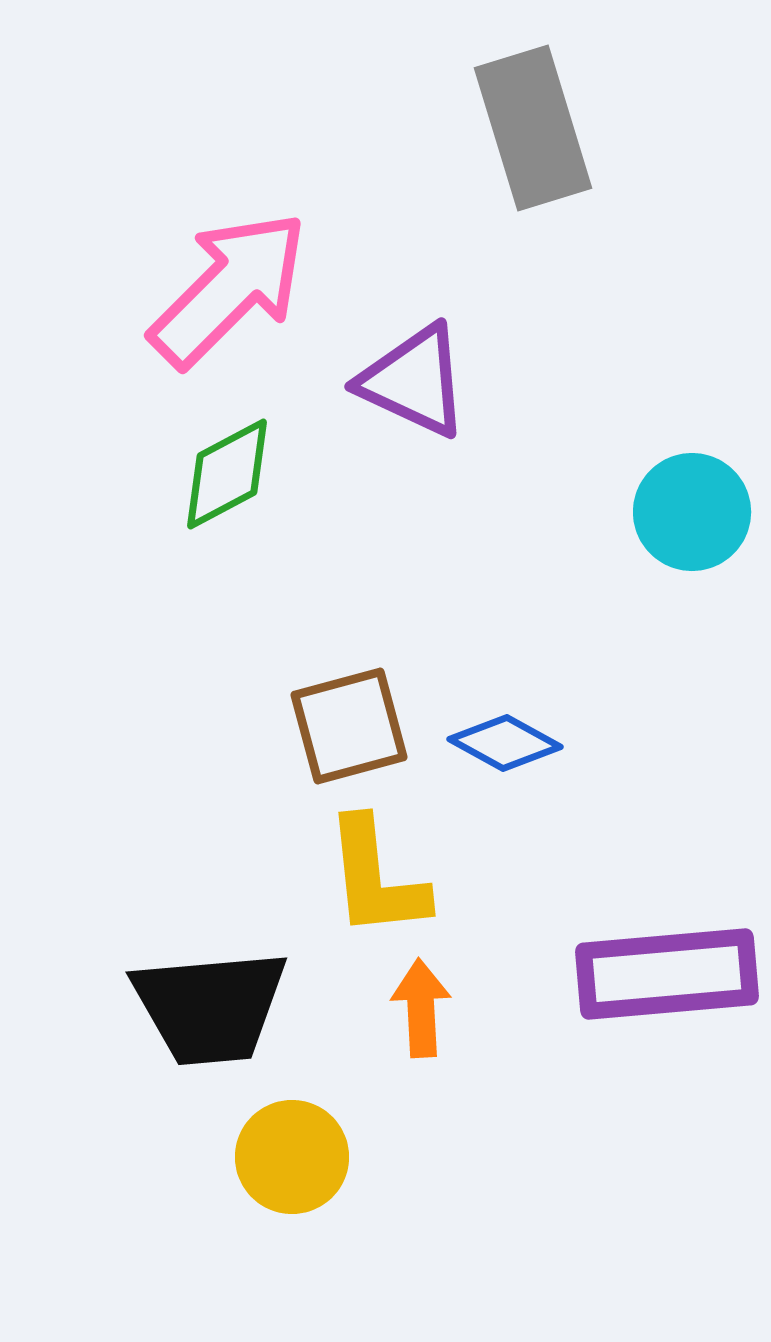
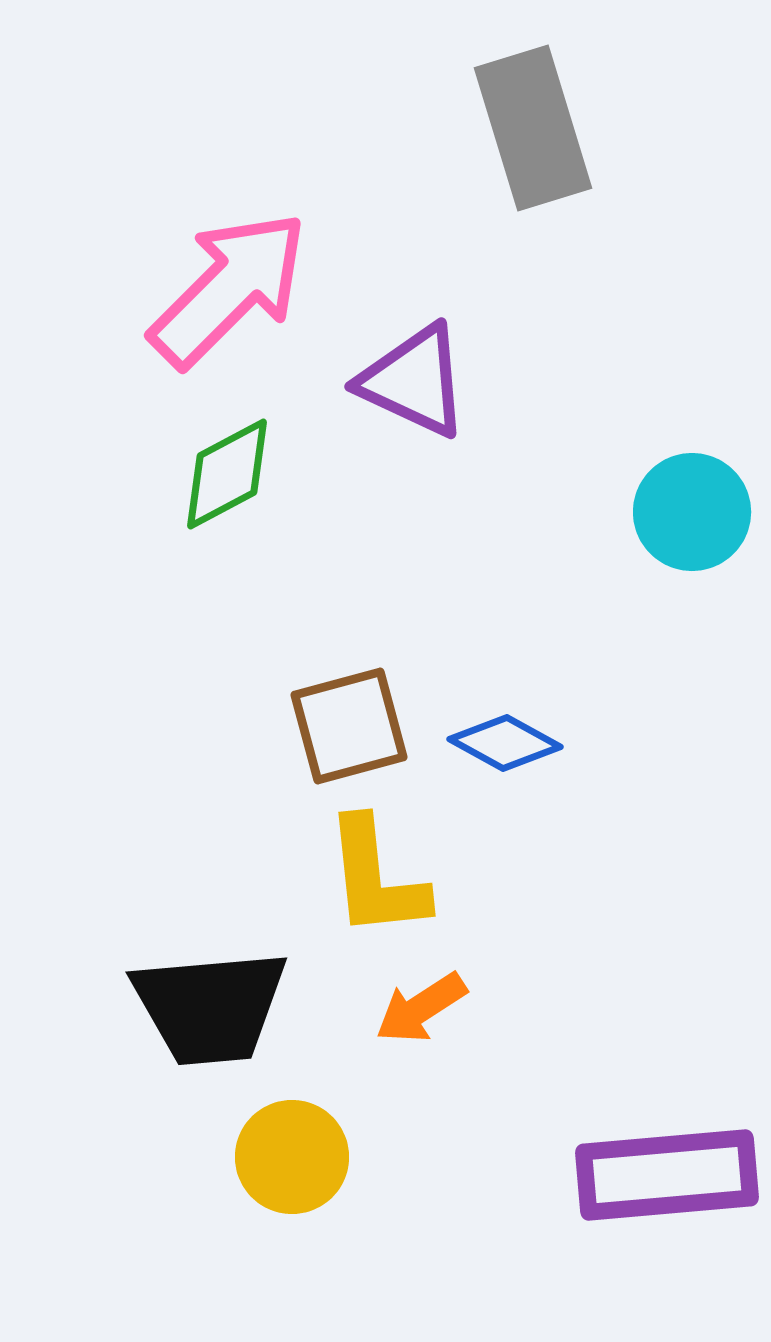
purple rectangle: moved 201 px down
orange arrow: rotated 120 degrees counterclockwise
